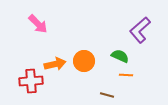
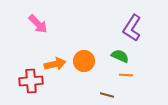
purple L-shape: moved 8 px left, 2 px up; rotated 16 degrees counterclockwise
